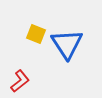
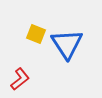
red L-shape: moved 2 px up
